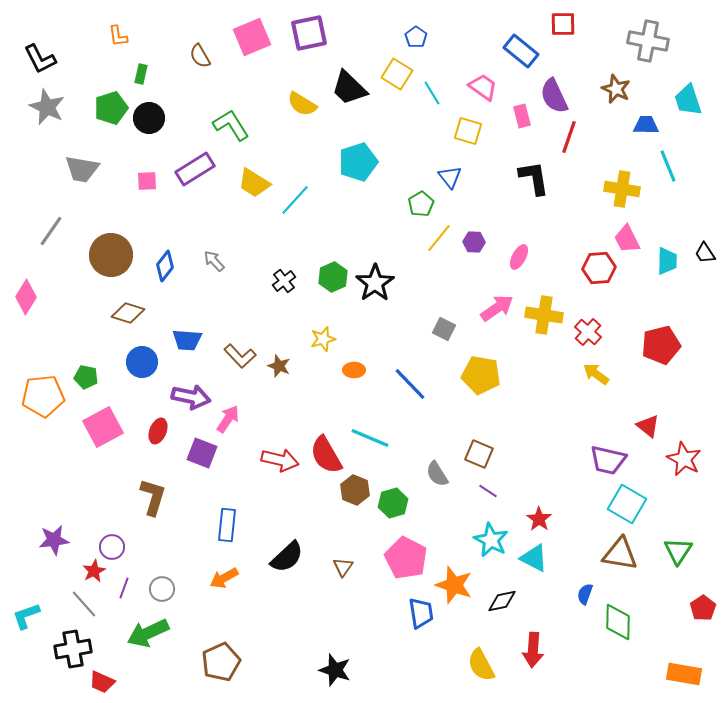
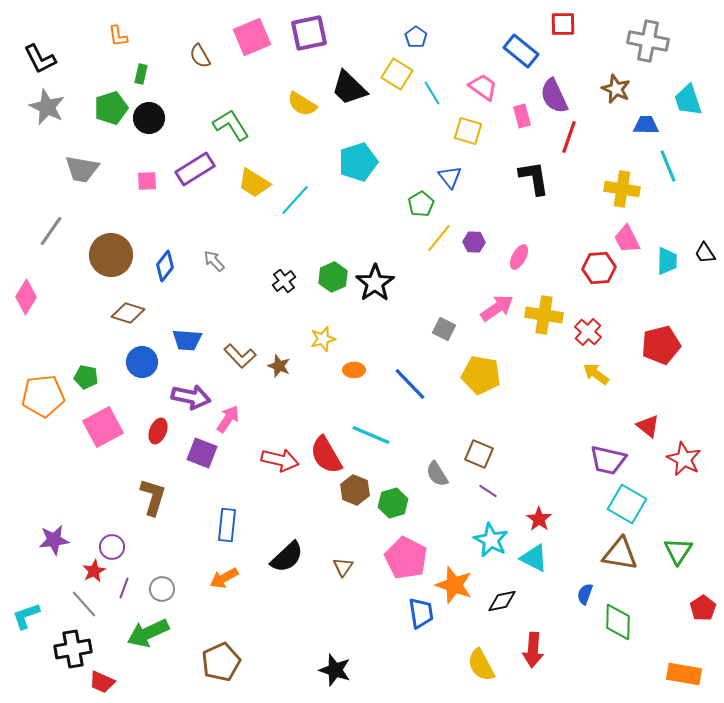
cyan line at (370, 438): moved 1 px right, 3 px up
